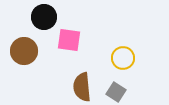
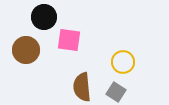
brown circle: moved 2 px right, 1 px up
yellow circle: moved 4 px down
